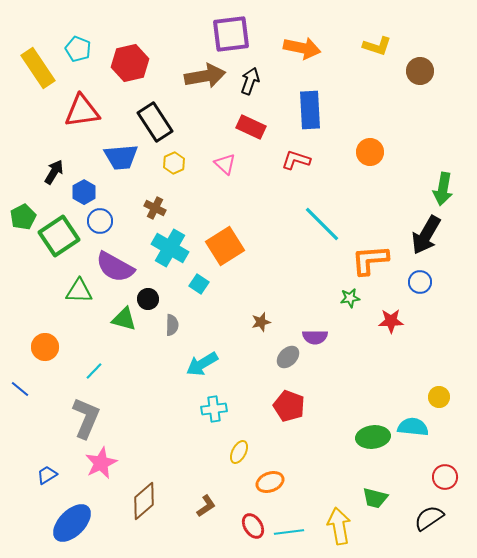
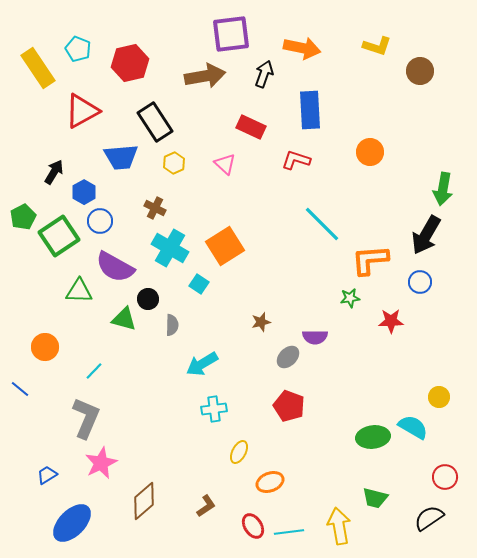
black arrow at (250, 81): moved 14 px right, 7 px up
red triangle at (82, 111): rotated 21 degrees counterclockwise
cyan semicircle at (413, 427): rotated 24 degrees clockwise
